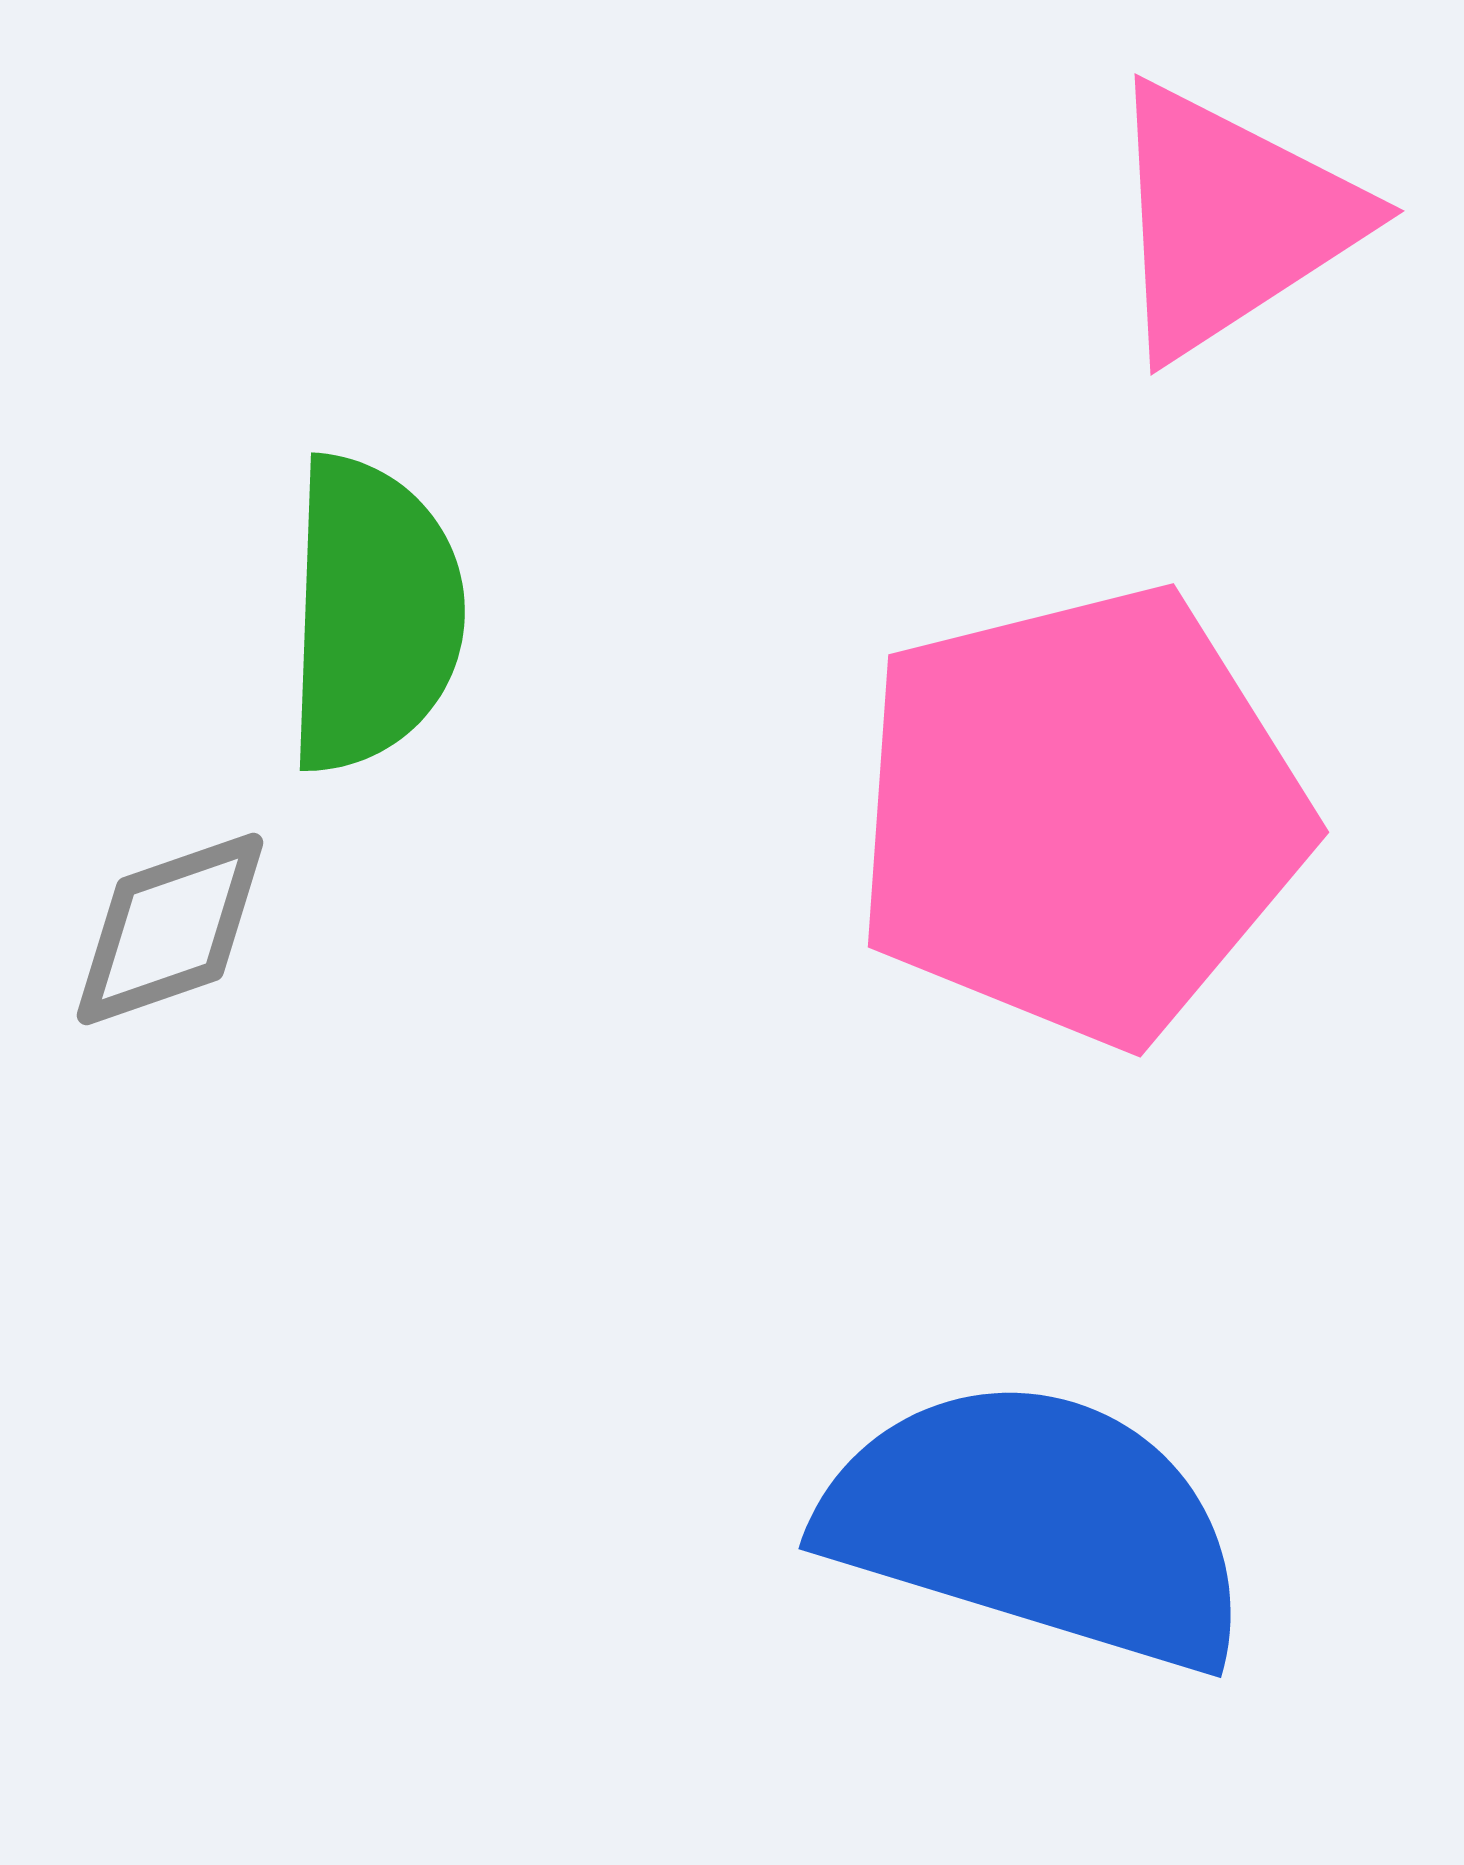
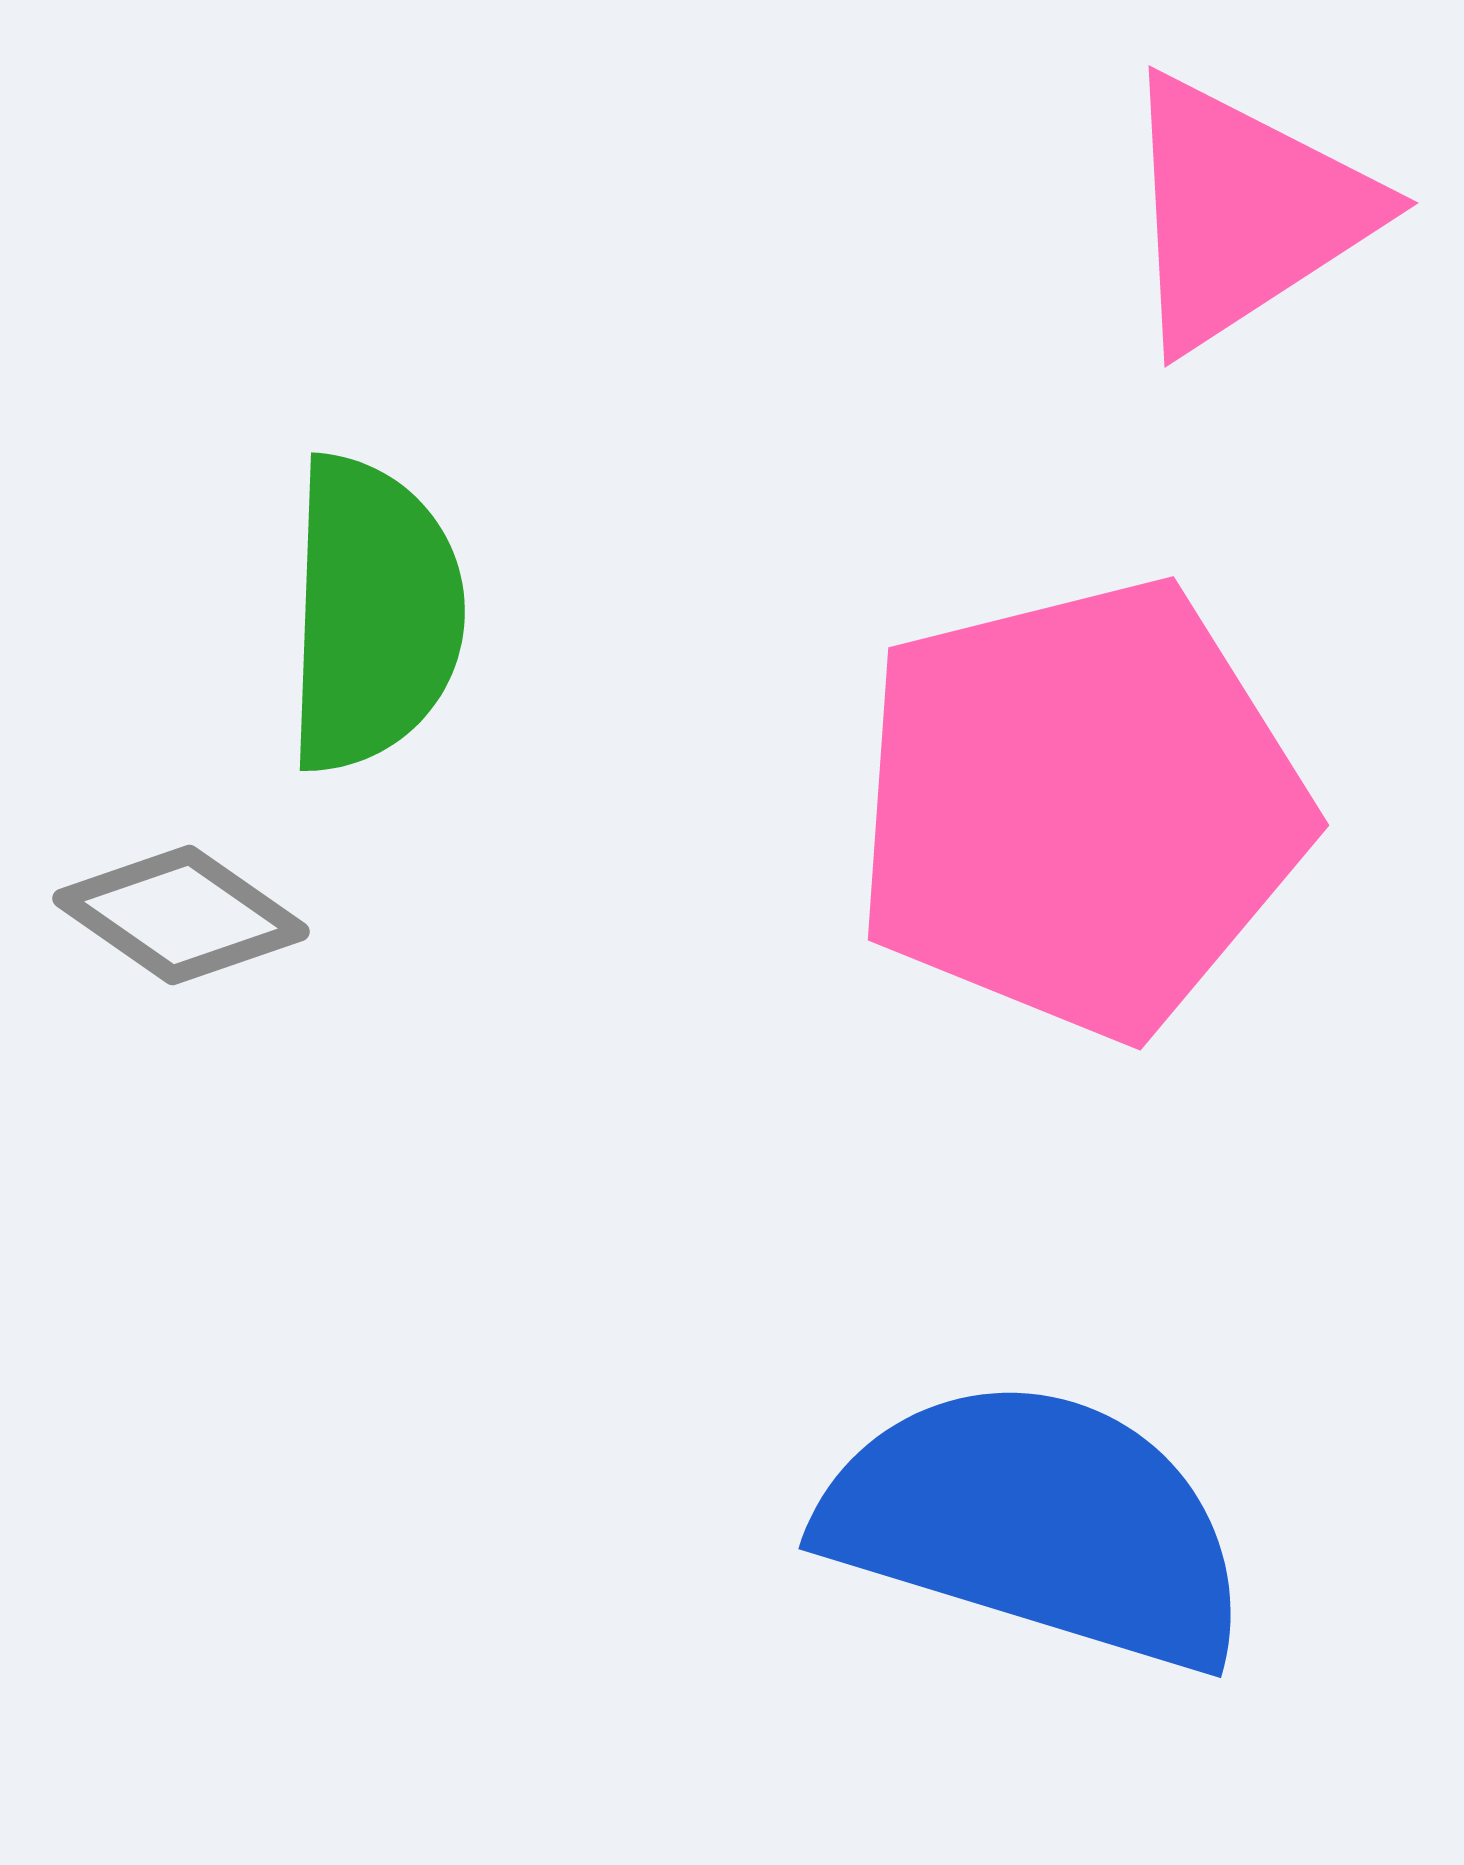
pink triangle: moved 14 px right, 8 px up
pink pentagon: moved 7 px up
gray diamond: moved 11 px right, 14 px up; rotated 54 degrees clockwise
